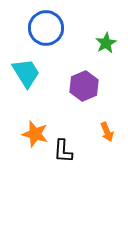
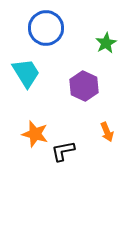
purple hexagon: rotated 12 degrees counterclockwise
black L-shape: rotated 75 degrees clockwise
